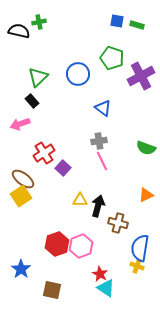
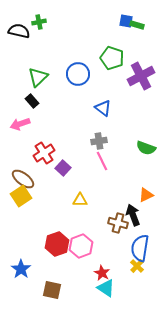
blue square: moved 9 px right
black arrow: moved 35 px right, 9 px down; rotated 35 degrees counterclockwise
yellow cross: rotated 24 degrees clockwise
red star: moved 2 px right, 1 px up
